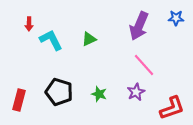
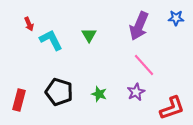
red arrow: rotated 24 degrees counterclockwise
green triangle: moved 4 px up; rotated 35 degrees counterclockwise
